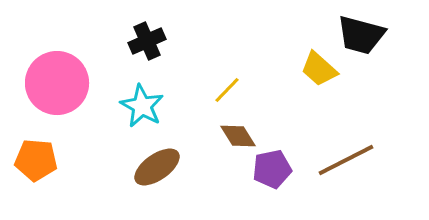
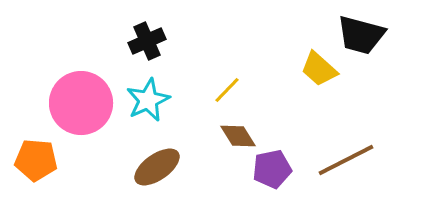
pink circle: moved 24 px right, 20 px down
cyan star: moved 6 px right, 6 px up; rotated 18 degrees clockwise
